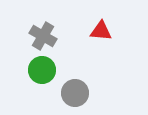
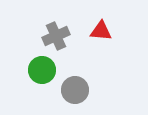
gray cross: moved 13 px right; rotated 36 degrees clockwise
gray circle: moved 3 px up
